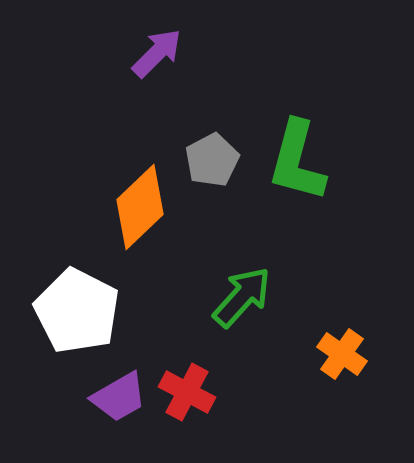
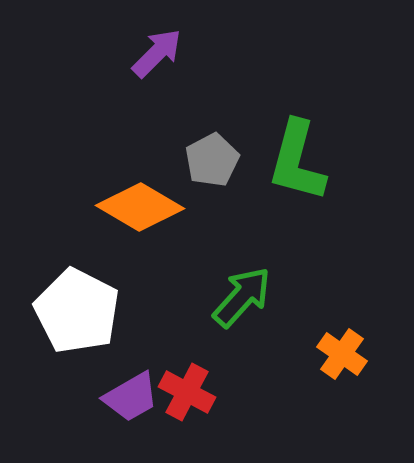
orange diamond: rotated 74 degrees clockwise
purple trapezoid: moved 12 px right
